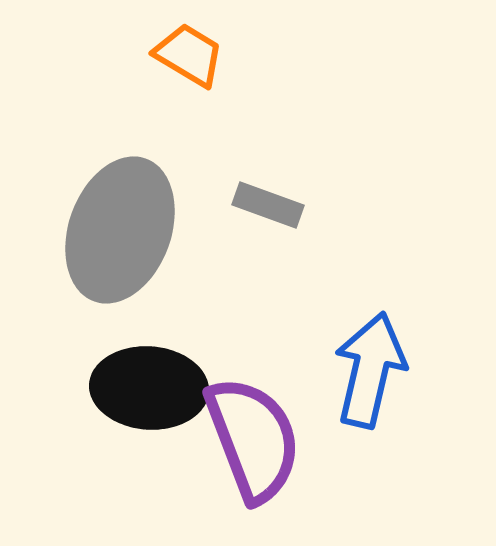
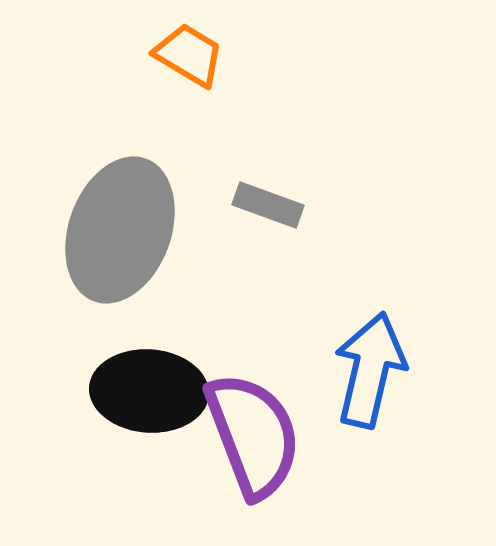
black ellipse: moved 3 px down
purple semicircle: moved 4 px up
